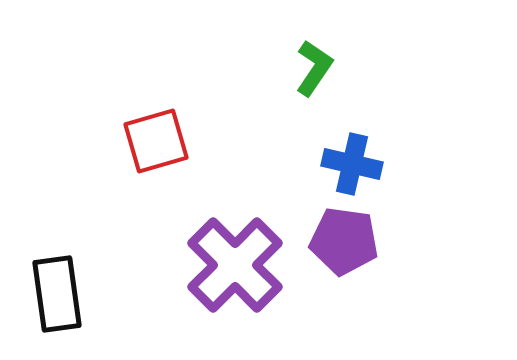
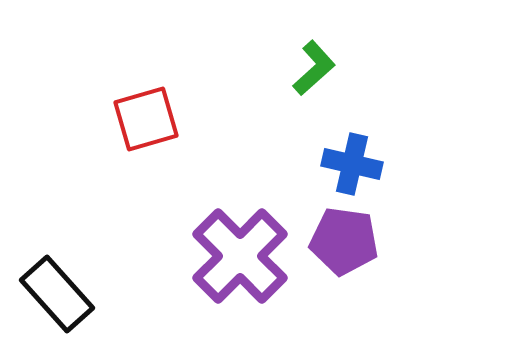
green L-shape: rotated 14 degrees clockwise
red square: moved 10 px left, 22 px up
purple cross: moved 5 px right, 9 px up
black rectangle: rotated 34 degrees counterclockwise
